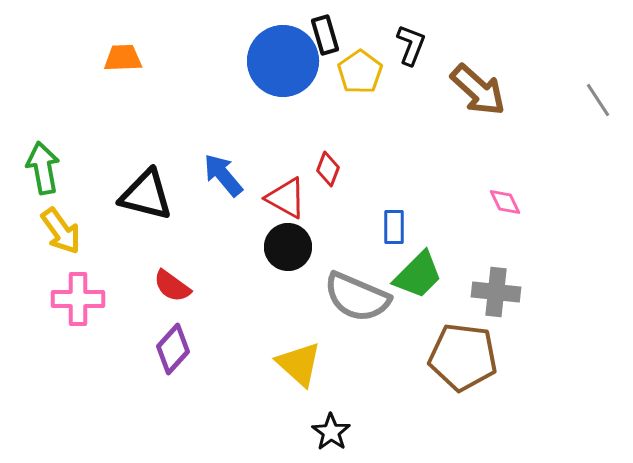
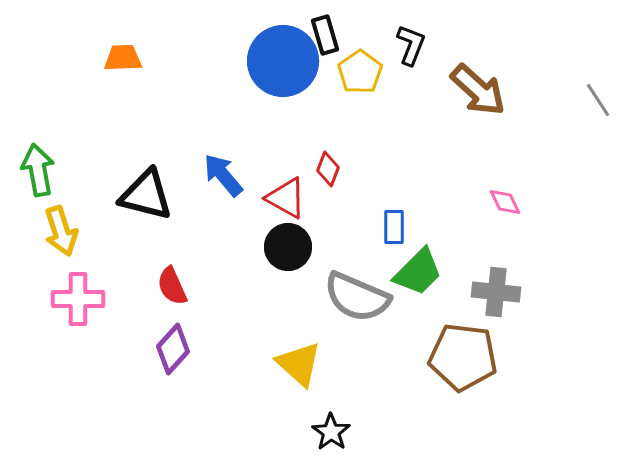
green arrow: moved 5 px left, 2 px down
yellow arrow: rotated 18 degrees clockwise
green trapezoid: moved 3 px up
red semicircle: rotated 30 degrees clockwise
